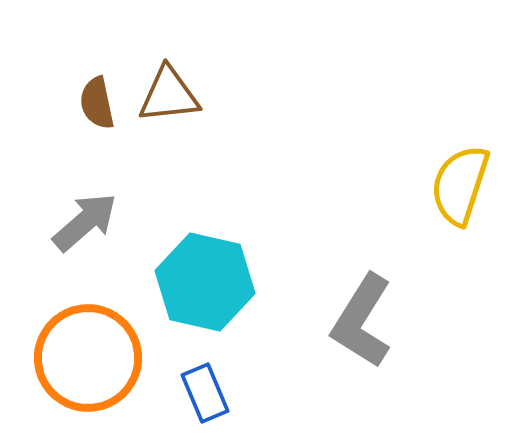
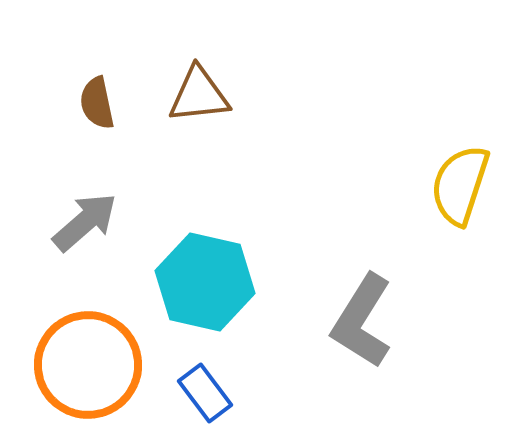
brown triangle: moved 30 px right
orange circle: moved 7 px down
blue rectangle: rotated 14 degrees counterclockwise
